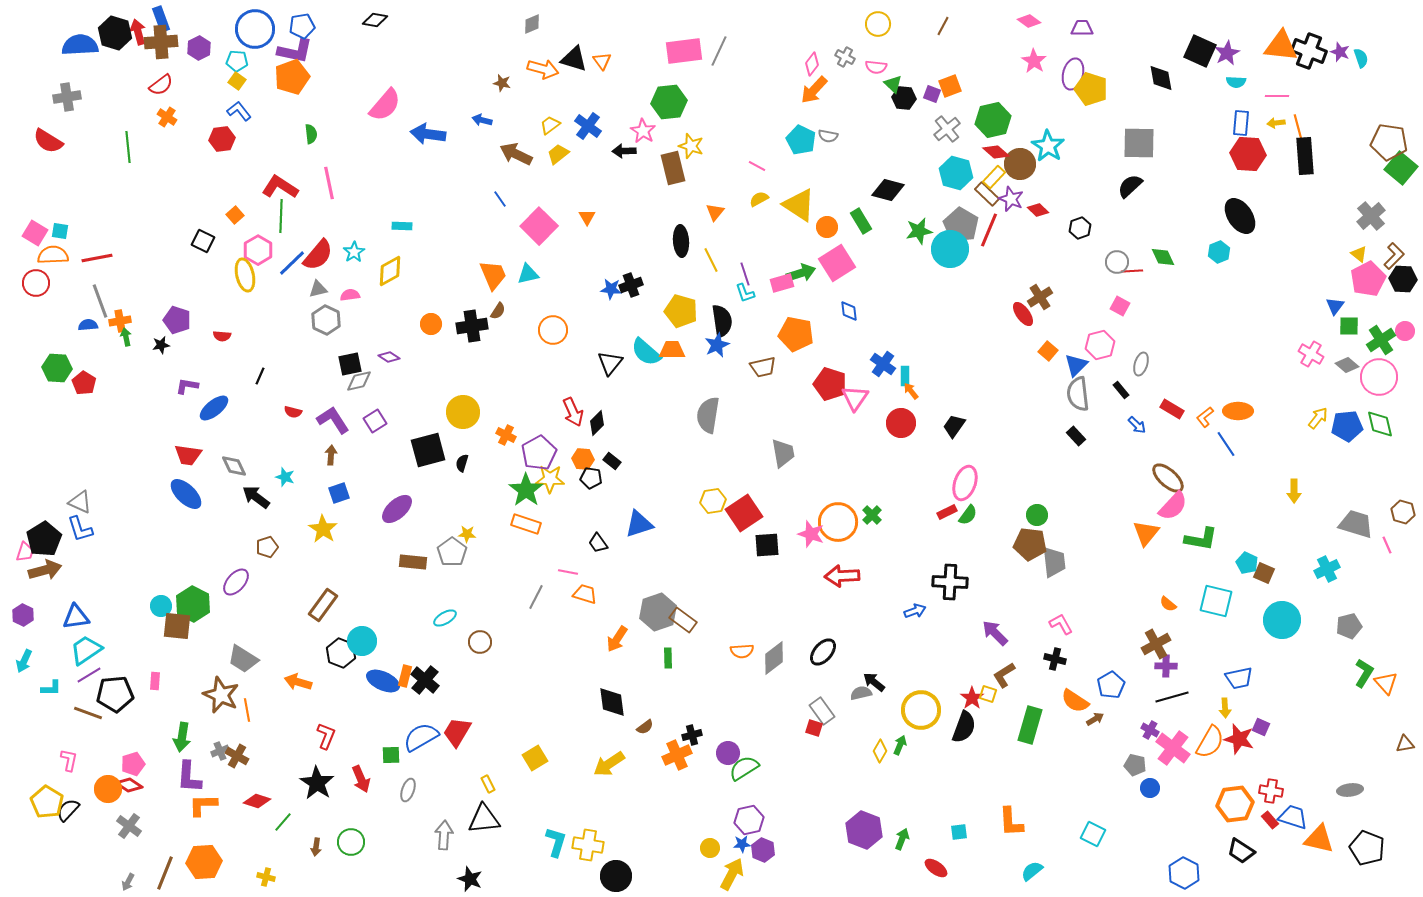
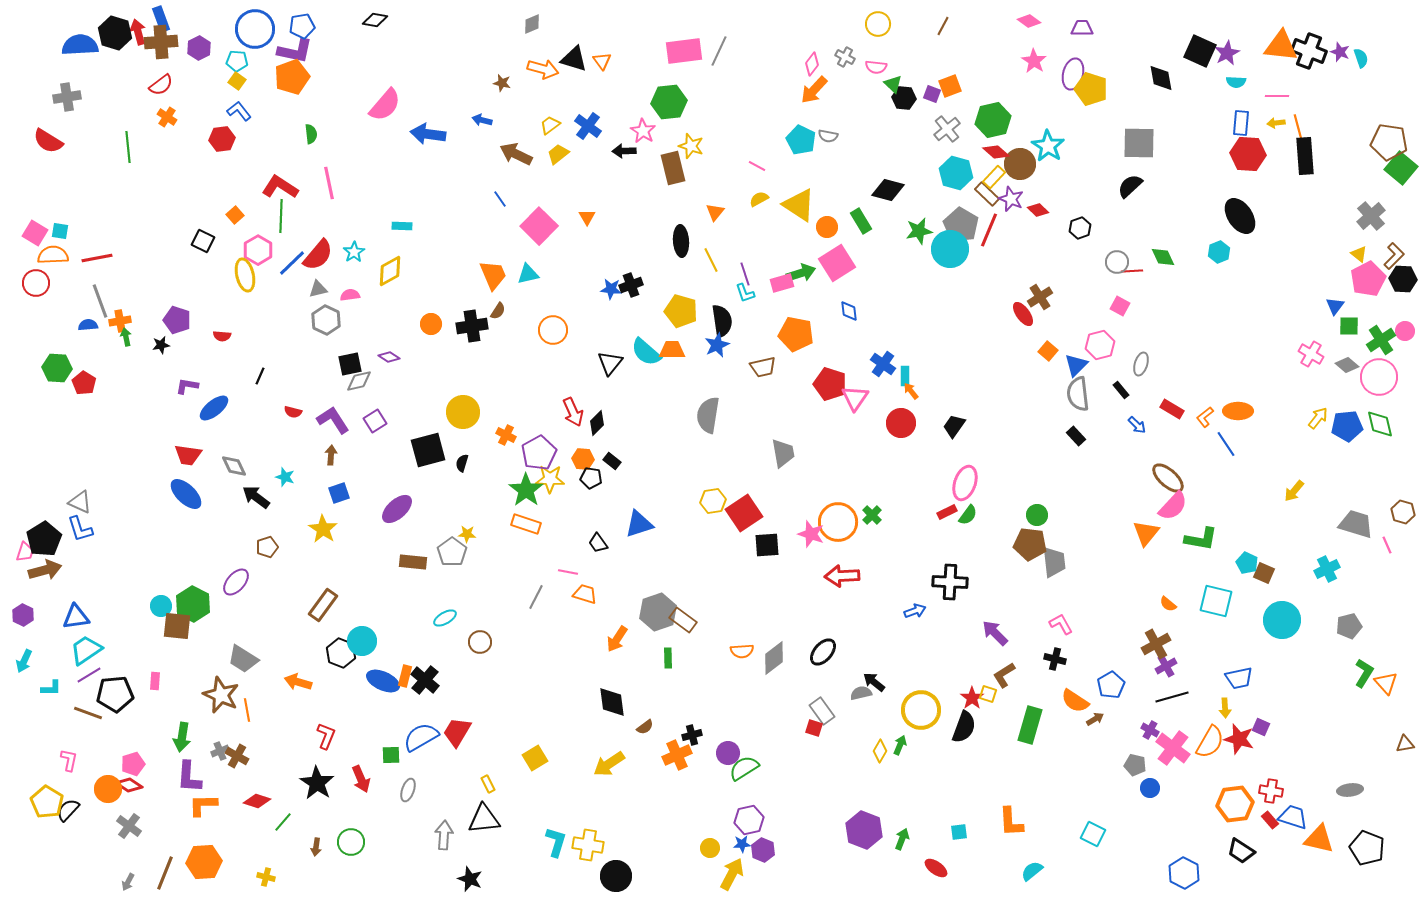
yellow arrow at (1294, 491): rotated 40 degrees clockwise
purple cross at (1166, 666): rotated 30 degrees counterclockwise
